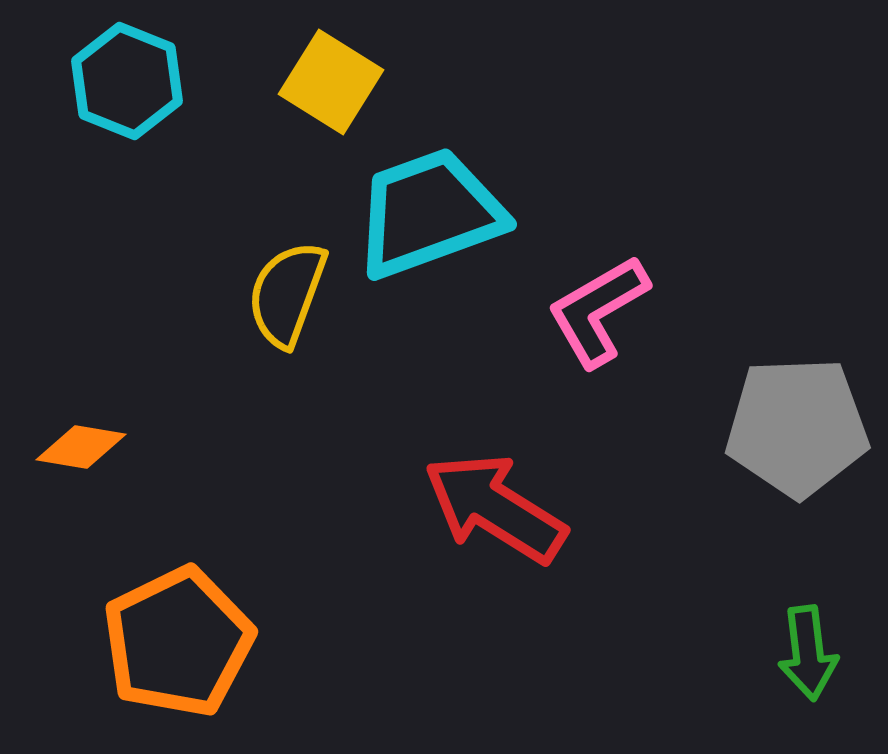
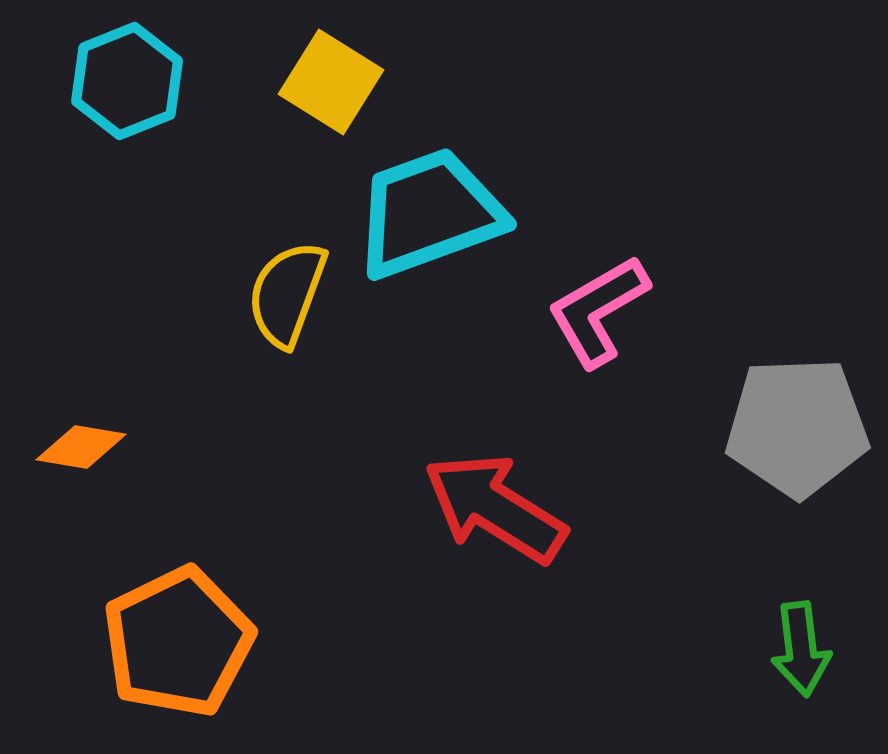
cyan hexagon: rotated 16 degrees clockwise
green arrow: moved 7 px left, 4 px up
